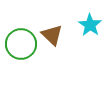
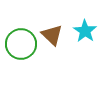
cyan star: moved 5 px left, 6 px down
